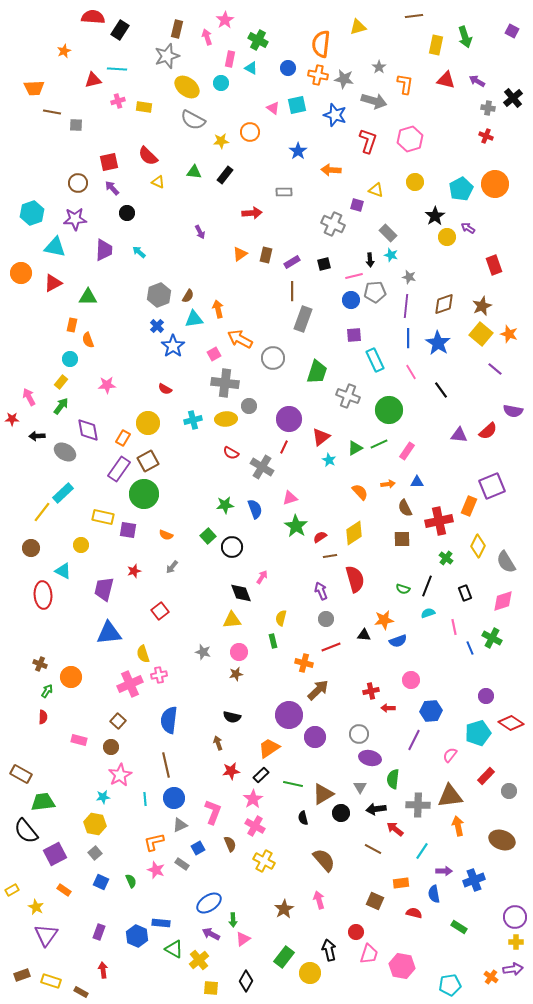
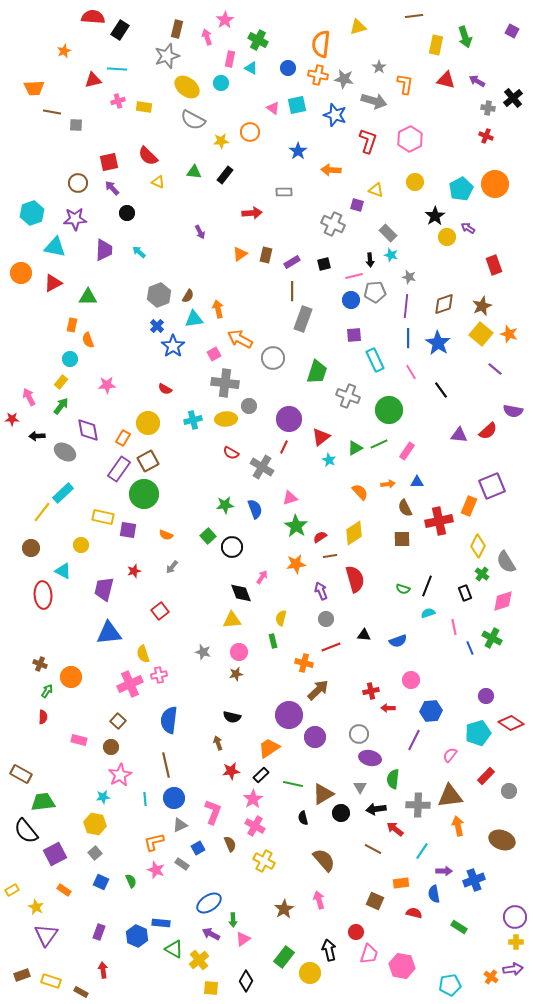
pink hexagon at (410, 139): rotated 10 degrees counterclockwise
green cross at (446, 558): moved 36 px right, 16 px down
orange star at (384, 620): moved 88 px left, 56 px up
